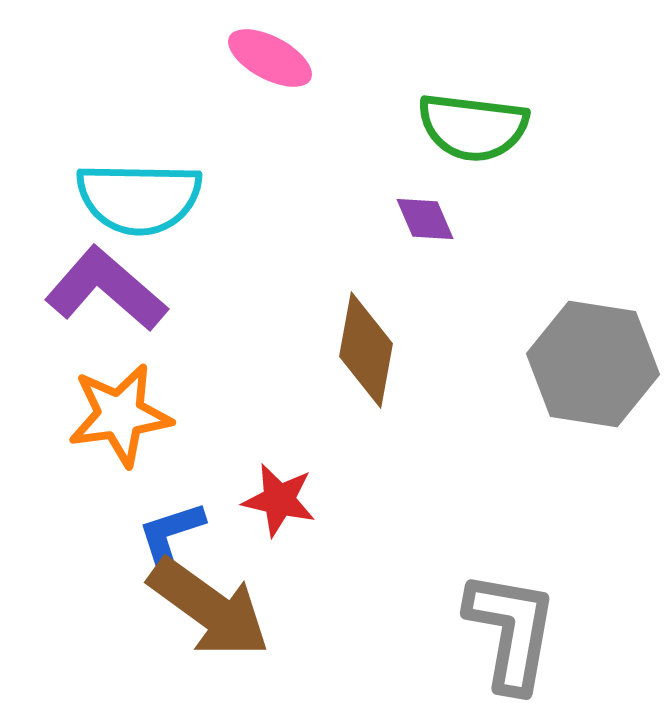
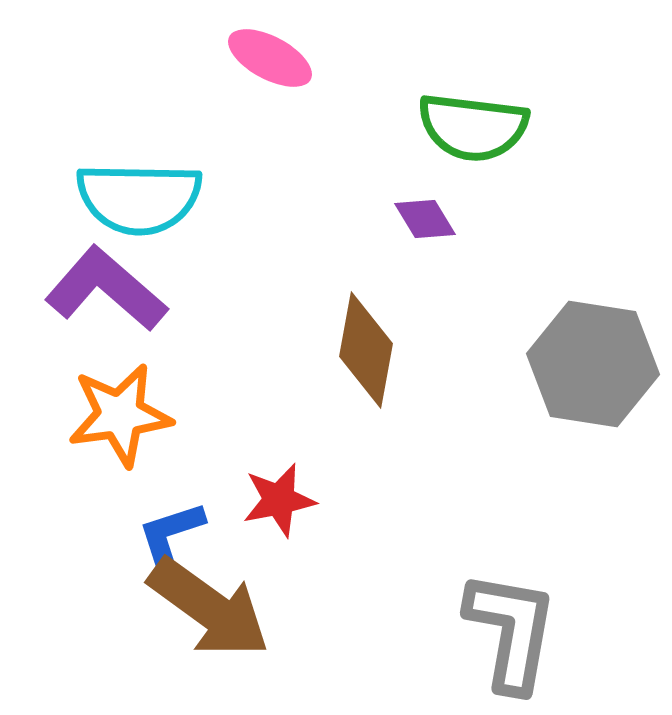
purple diamond: rotated 8 degrees counterclockwise
red star: rotated 24 degrees counterclockwise
